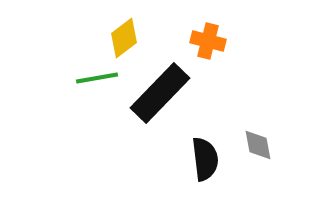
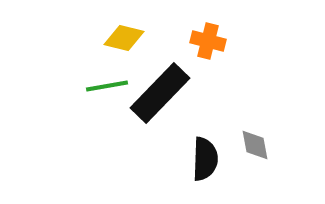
yellow diamond: rotated 51 degrees clockwise
green line: moved 10 px right, 8 px down
gray diamond: moved 3 px left
black semicircle: rotated 9 degrees clockwise
